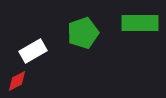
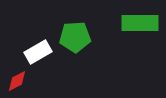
green pentagon: moved 8 px left, 4 px down; rotated 16 degrees clockwise
white rectangle: moved 5 px right, 1 px down
